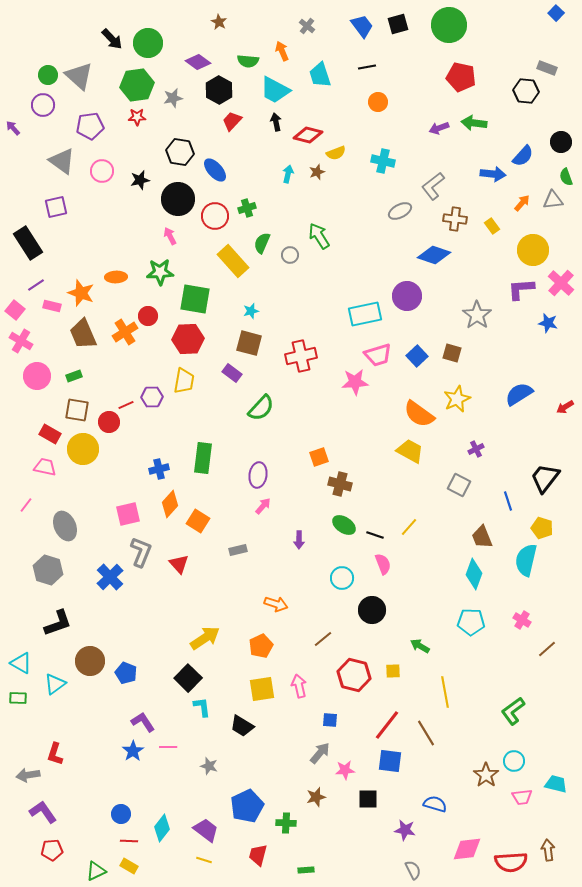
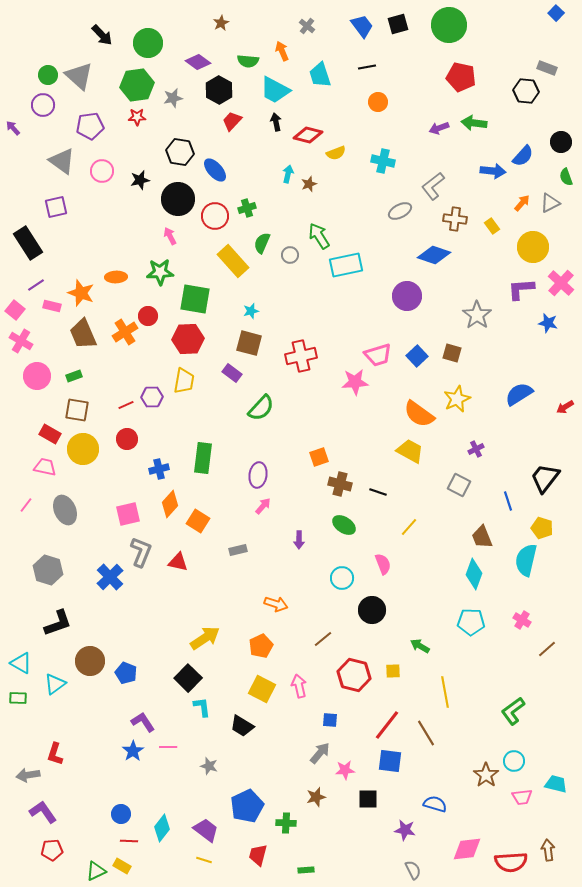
brown star at (219, 22): moved 2 px right, 1 px down; rotated 14 degrees clockwise
black arrow at (112, 39): moved 10 px left, 4 px up
brown star at (317, 172): moved 8 px left, 12 px down
blue arrow at (493, 174): moved 3 px up
gray triangle at (553, 200): moved 3 px left, 3 px down; rotated 20 degrees counterclockwise
yellow circle at (533, 250): moved 3 px up
cyan rectangle at (365, 314): moved 19 px left, 49 px up
red circle at (109, 422): moved 18 px right, 17 px down
gray ellipse at (65, 526): moved 16 px up
black line at (375, 535): moved 3 px right, 43 px up
red triangle at (179, 564): moved 1 px left, 2 px up; rotated 35 degrees counterclockwise
yellow square at (262, 689): rotated 36 degrees clockwise
yellow rectangle at (129, 866): moved 7 px left
